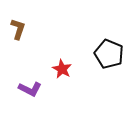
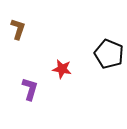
red star: rotated 18 degrees counterclockwise
purple L-shape: rotated 100 degrees counterclockwise
